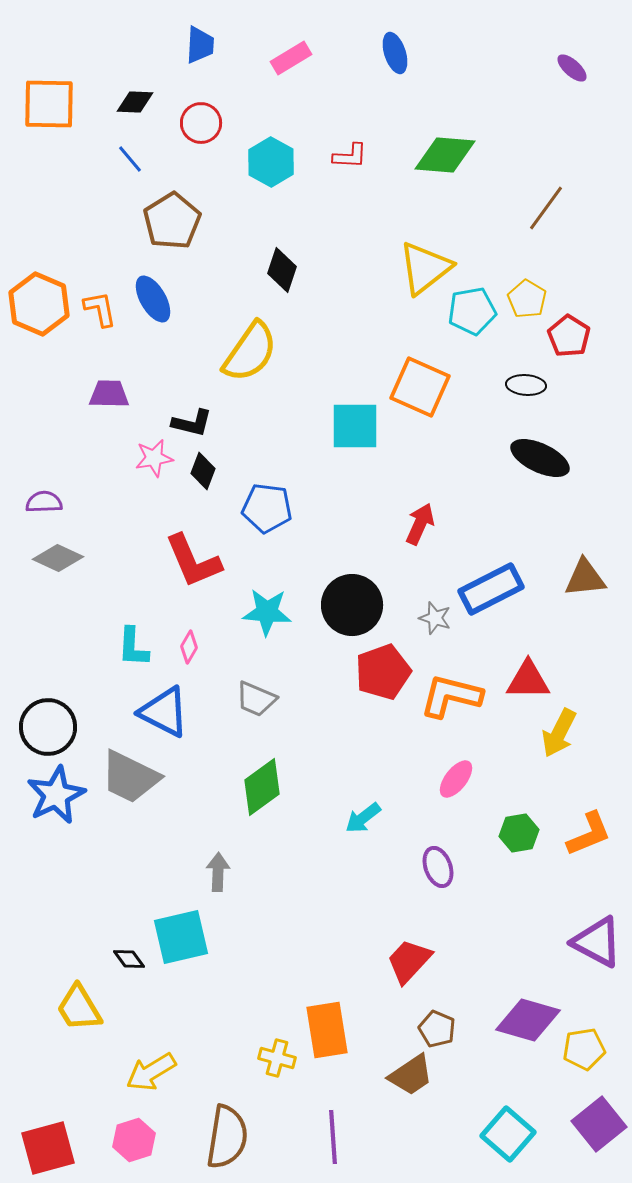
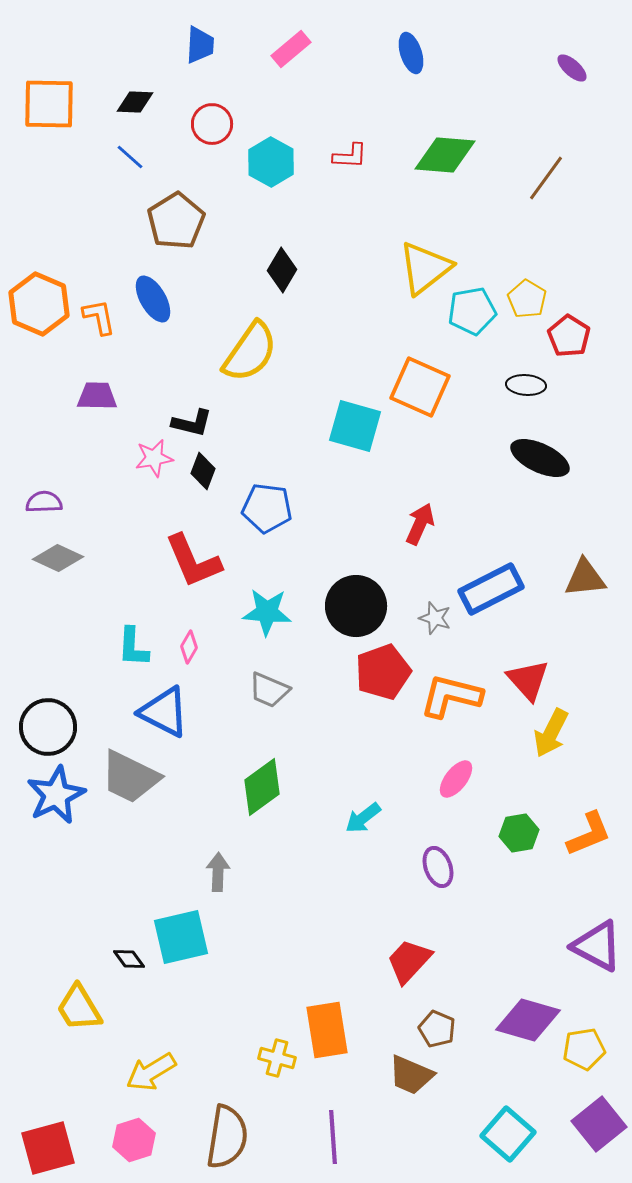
blue ellipse at (395, 53): moved 16 px right
pink rectangle at (291, 58): moved 9 px up; rotated 9 degrees counterclockwise
red circle at (201, 123): moved 11 px right, 1 px down
blue line at (130, 159): moved 2 px up; rotated 8 degrees counterclockwise
brown line at (546, 208): moved 30 px up
brown pentagon at (172, 221): moved 4 px right
black diamond at (282, 270): rotated 12 degrees clockwise
orange L-shape at (100, 309): moved 1 px left, 8 px down
purple trapezoid at (109, 394): moved 12 px left, 2 px down
cyan square at (355, 426): rotated 16 degrees clockwise
black circle at (352, 605): moved 4 px right, 1 px down
red triangle at (528, 680): rotated 48 degrees clockwise
gray trapezoid at (256, 699): moved 13 px right, 9 px up
yellow arrow at (559, 733): moved 8 px left
purple triangle at (597, 942): moved 4 px down
brown trapezoid at (411, 1075): rotated 57 degrees clockwise
